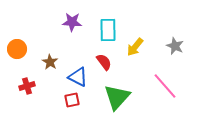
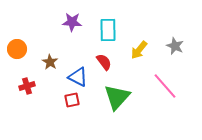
yellow arrow: moved 4 px right, 3 px down
